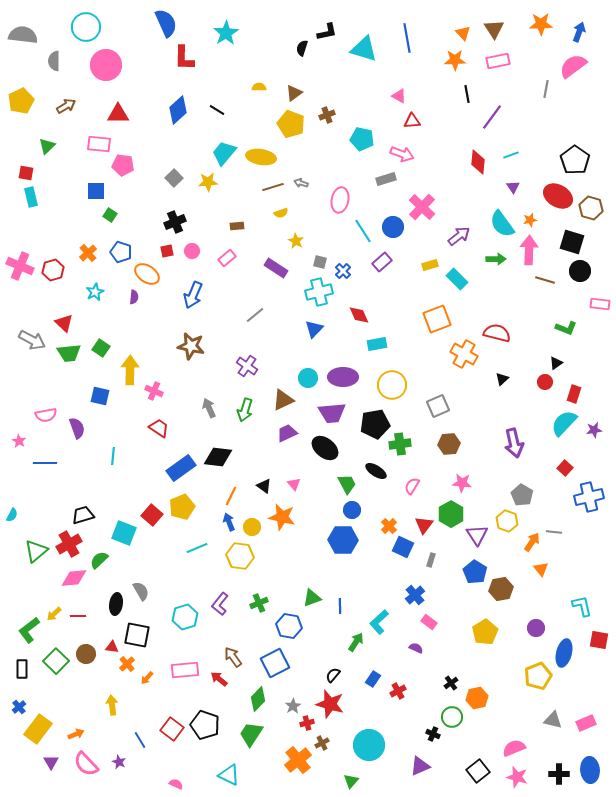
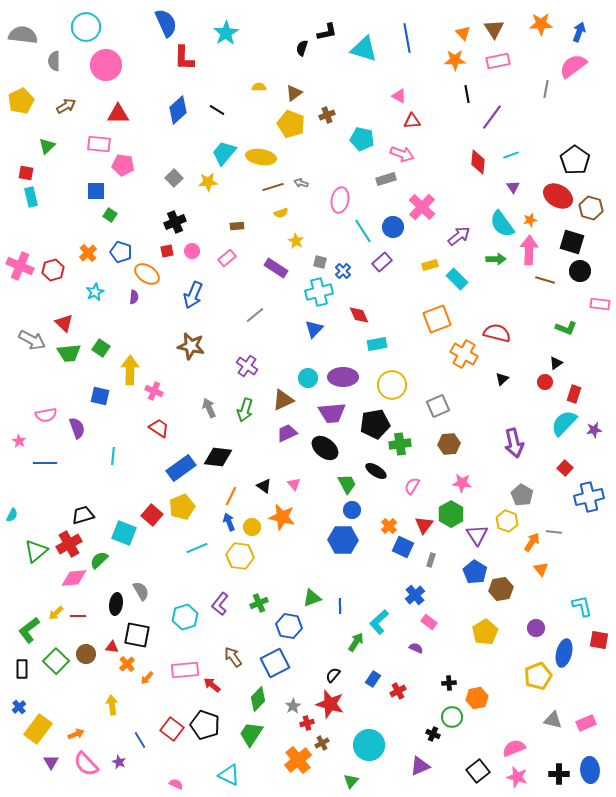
yellow arrow at (54, 614): moved 2 px right, 1 px up
red arrow at (219, 679): moved 7 px left, 6 px down
black cross at (451, 683): moved 2 px left; rotated 32 degrees clockwise
